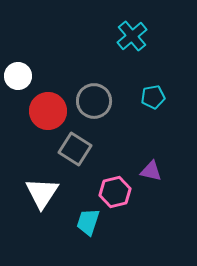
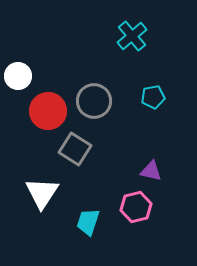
pink hexagon: moved 21 px right, 15 px down
